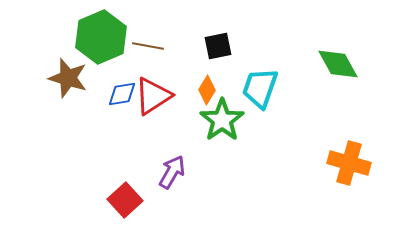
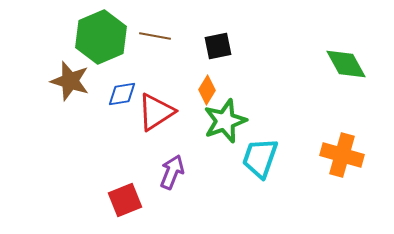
brown line: moved 7 px right, 10 px up
green diamond: moved 8 px right
brown star: moved 2 px right, 3 px down
cyan trapezoid: moved 70 px down
red triangle: moved 3 px right, 16 px down
green star: moved 3 px right, 1 px down; rotated 15 degrees clockwise
orange cross: moved 7 px left, 8 px up
purple arrow: rotated 8 degrees counterclockwise
red square: rotated 20 degrees clockwise
